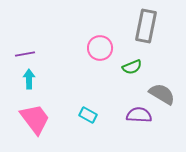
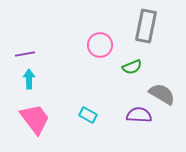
pink circle: moved 3 px up
